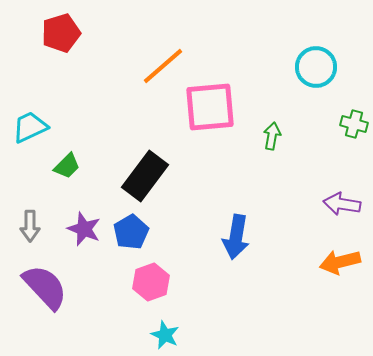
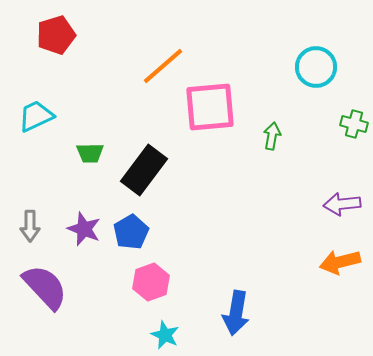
red pentagon: moved 5 px left, 2 px down
cyan trapezoid: moved 6 px right, 11 px up
green trapezoid: moved 23 px right, 13 px up; rotated 44 degrees clockwise
black rectangle: moved 1 px left, 6 px up
purple arrow: rotated 15 degrees counterclockwise
blue arrow: moved 76 px down
